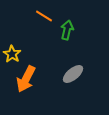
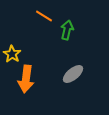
orange arrow: rotated 20 degrees counterclockwise
